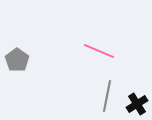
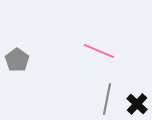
gray line: moved 3 px down
black cross: rotated 15 degrees counterclockwise
